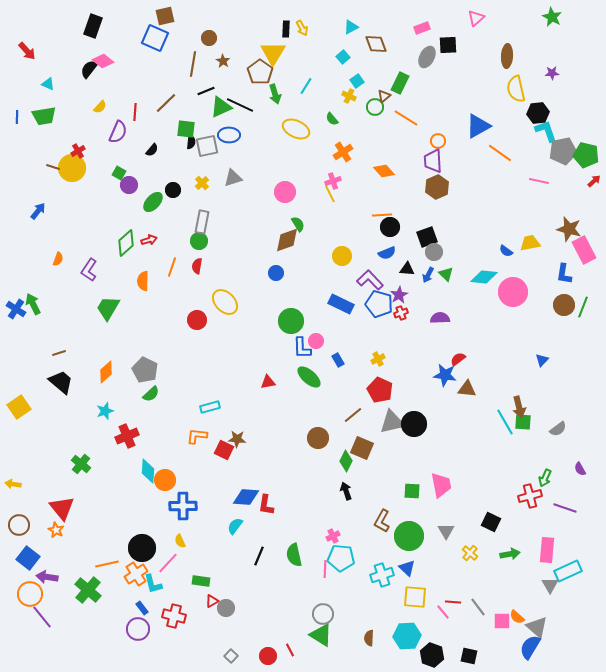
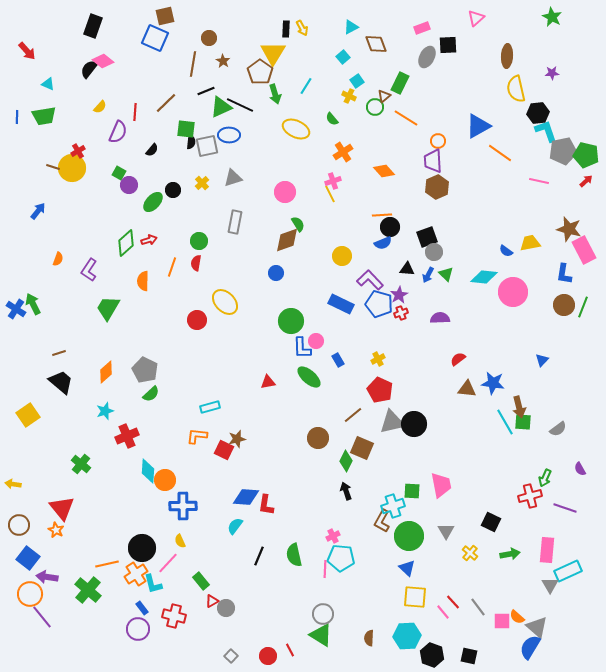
red arrow at (594, 181): moved 8 px left
gray rectangle at (202, 222): moved 33 px right
blue semicircle at (387, 253): moved 4 px left, 10 px up
red semicircle at (197, 266): moved 1 px left, 3 px up
blue star at (445, 375): moved 48 px right, 8 px down
yellow square at (19, 407): moved 9 px right, 8 px down
brown star at (237, 439): rotated 18 degrees counterclockwise
cyan cross at (382, 575): moved 11 px right, 69 px up
green rectangle at (201, 581): rotated 42 degrees clockwise
red line at (453, 602): rotated 42 degrees clockwise
